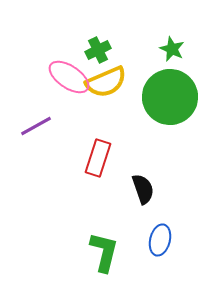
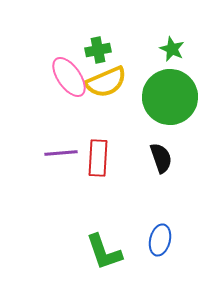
green cross: rotated 15 degrees clockwise
pink ellipse: rotated 21 degrees clockwise
purple line: moved 25 px right, 27 px down; rotated 24 degrees clockwise
red rectangle: rotated 15 degrees counterclockwise
black semicircle: moved 18 px right, 31 px up
green L-shape: rotated 147 degrees clockwise
